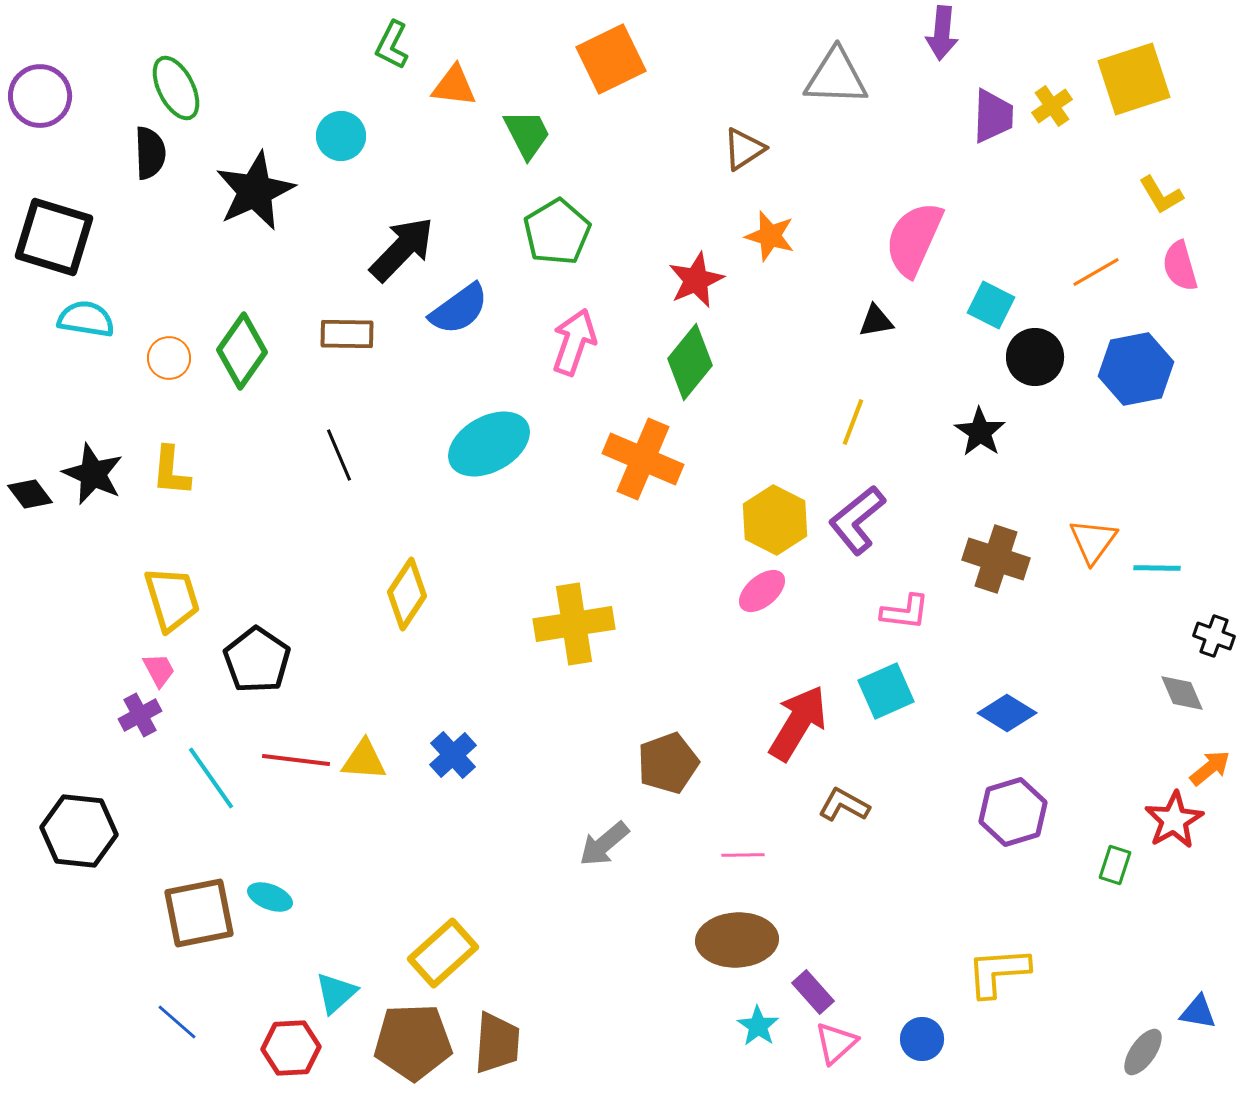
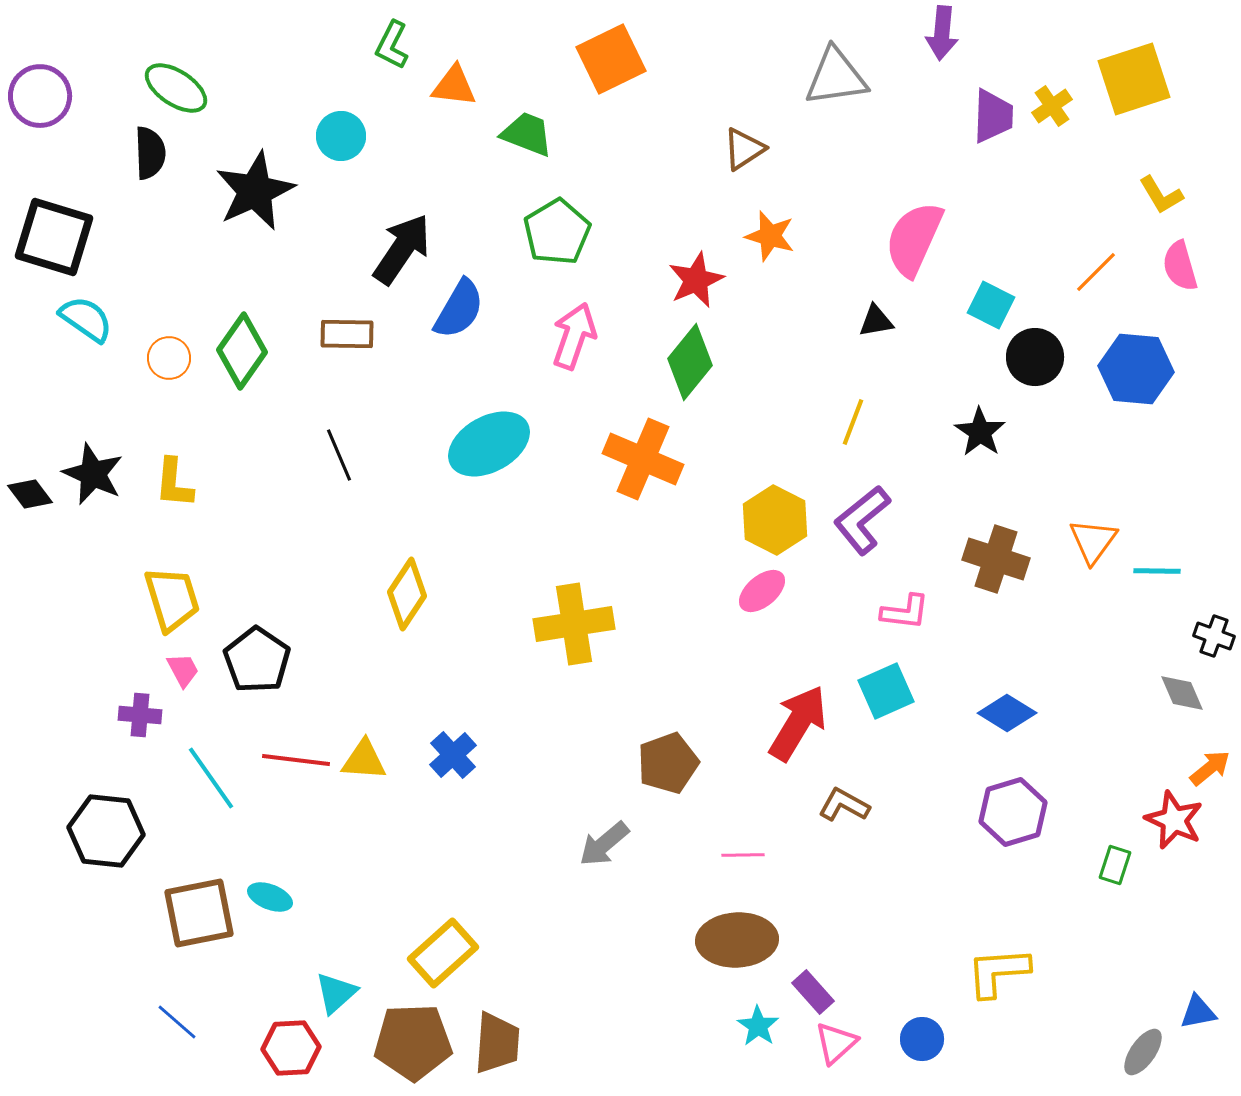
gray triangle at (836, 77): rotated 10 degrees counterclockwise
green ellipse at (176, 88): rotated 30 degrees counterclockwise
green trapezoid at (527, 134): rotated 42 degrees counterclockwise
black arrow at (402, 249): rotated 10 degrees counterclockwise
orange line at (1096, 272): rotated 15 degrees counterclockwise
blue semicircle at (459, 309): rotated 24 degrees counterclockwise
cyan semicircle at (86, 319): rotated 26 degrees clockwise
pink arrow at (574, 342): moved 6 px up
blue hexagon at (1136, 369): rotated 16 degrees clockwise
yellow L-shape at (171, 471): moved 3 px right, 12 px down
purple L-shape at (857, 520): moved 5 px right
cyan line at (1157, 568): moved 3 px down
pink trapezoid at (159, 670): moved 24 px right
purple cross at (140, 715): rotated 33 degrees clockwise
red star at (1174, 820): rotated 18 degrees counterclockwise
black hexagon at (79, 831): moved 27 px right
blue triangle at (1198, 1012): rotated 21 degrees counterclockwise
